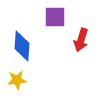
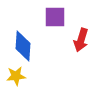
blue diamond: moved 1 px right
yellow star: moved 1 px left, 4 px up
